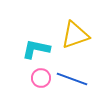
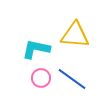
yellow triangle: rotated 24 degrees clockwise
blue line: rotated 16 degrees clockwise
